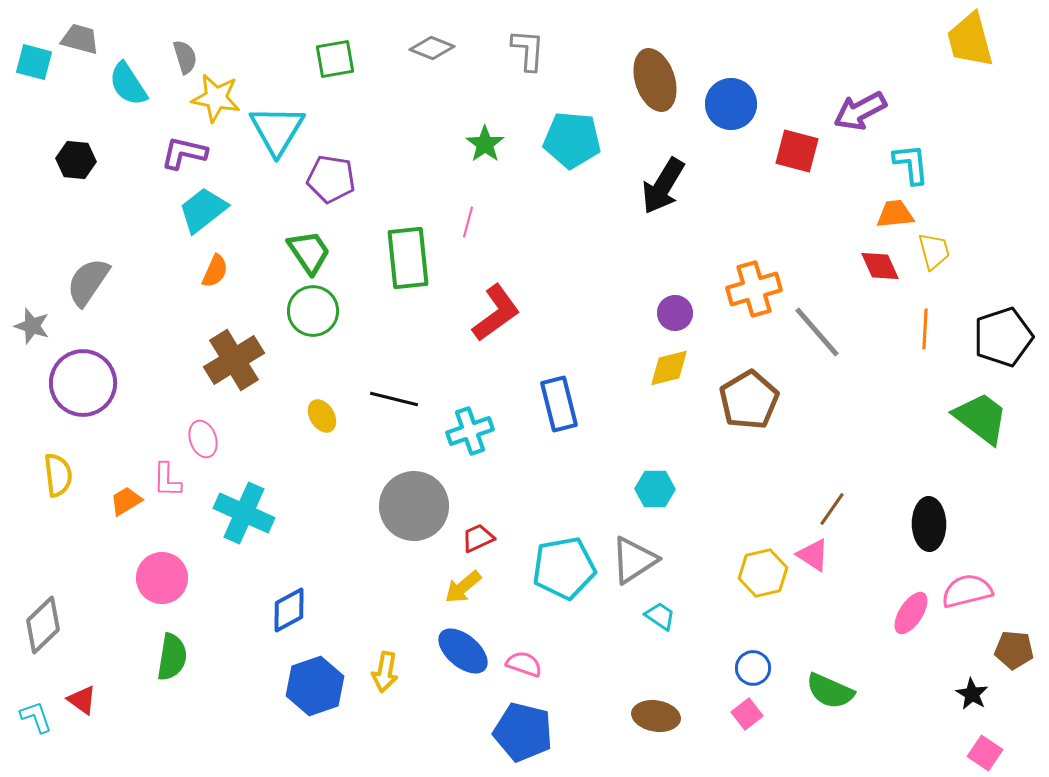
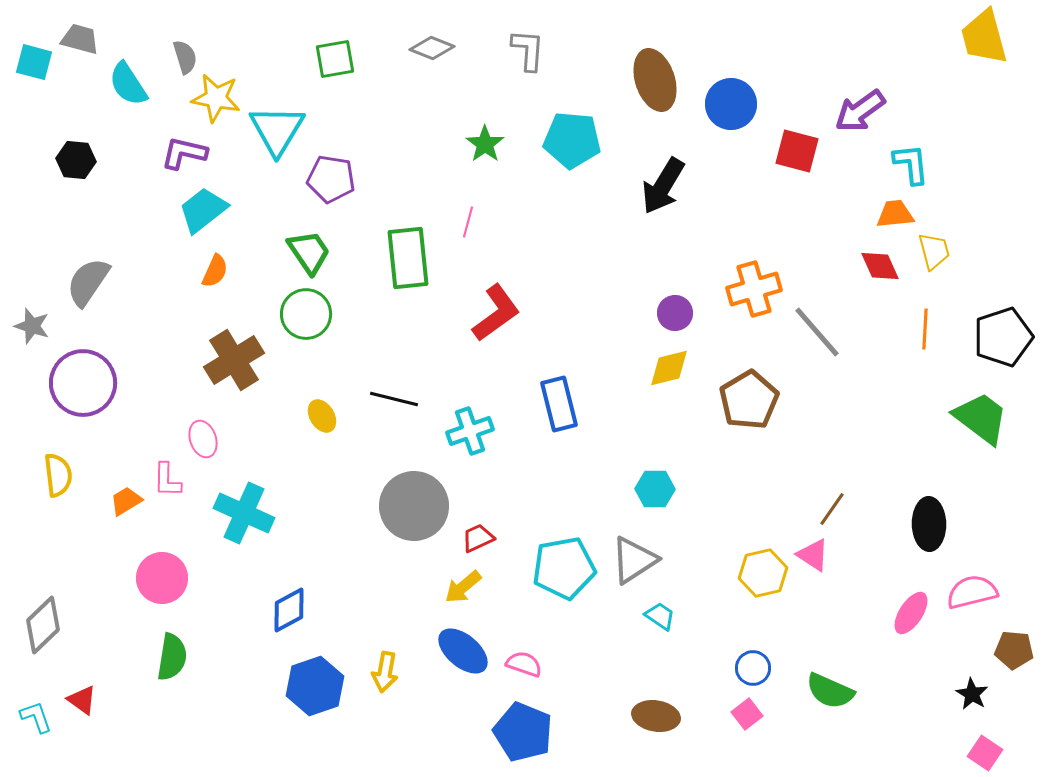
yellow trapezoid at (970, 40): moved 14 px right, 3 px up
purple arrow at (860, 111): rotated 8 degrees counterclockwise
green circle at (313, 311): moved 7 px left, 3 px down
pink semicircle at (967, 591): moved 5 px right, 1 px down
blue pentagon at (523, 732): rotated 8 degrees clockwise
